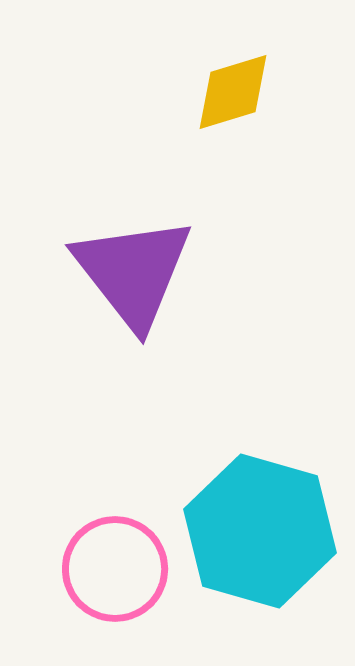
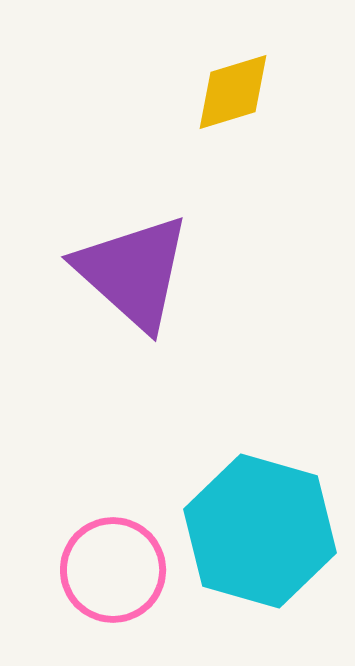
purple triangle: rotated 10 degrees counterclockwise
pink circle: moved 2 px left, 1 px down
